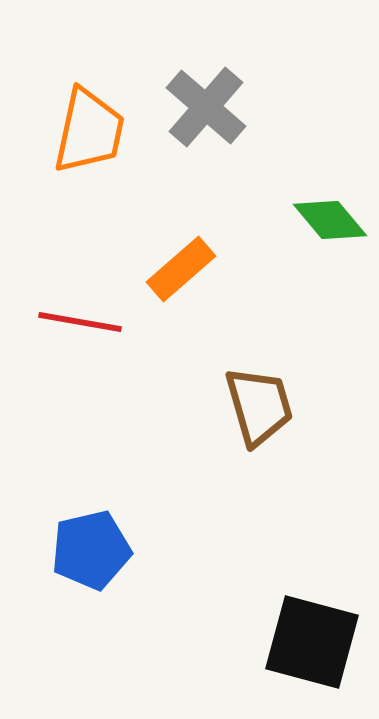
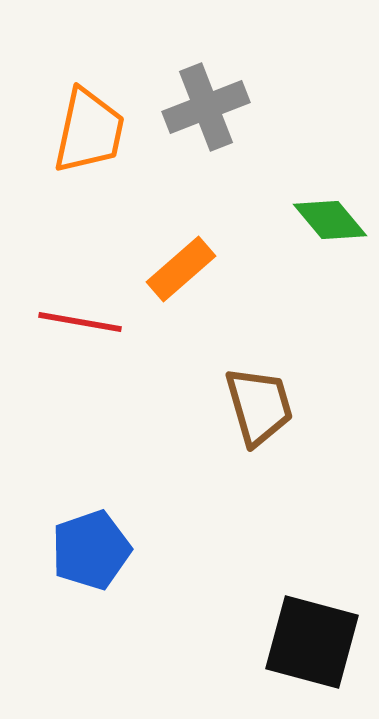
gray cross: rotated 28 degrees clockwise
blue pentagon: rotated 6 degrees counterclockwise
